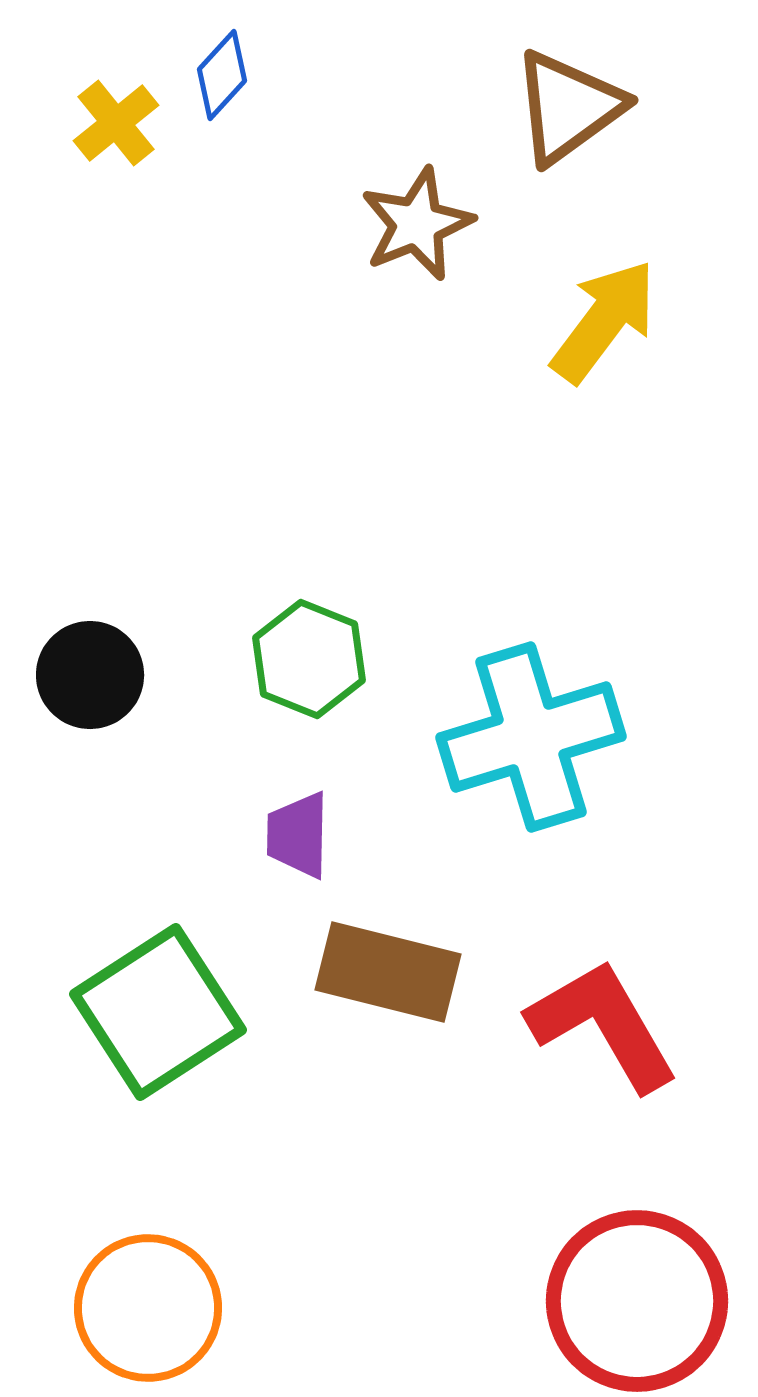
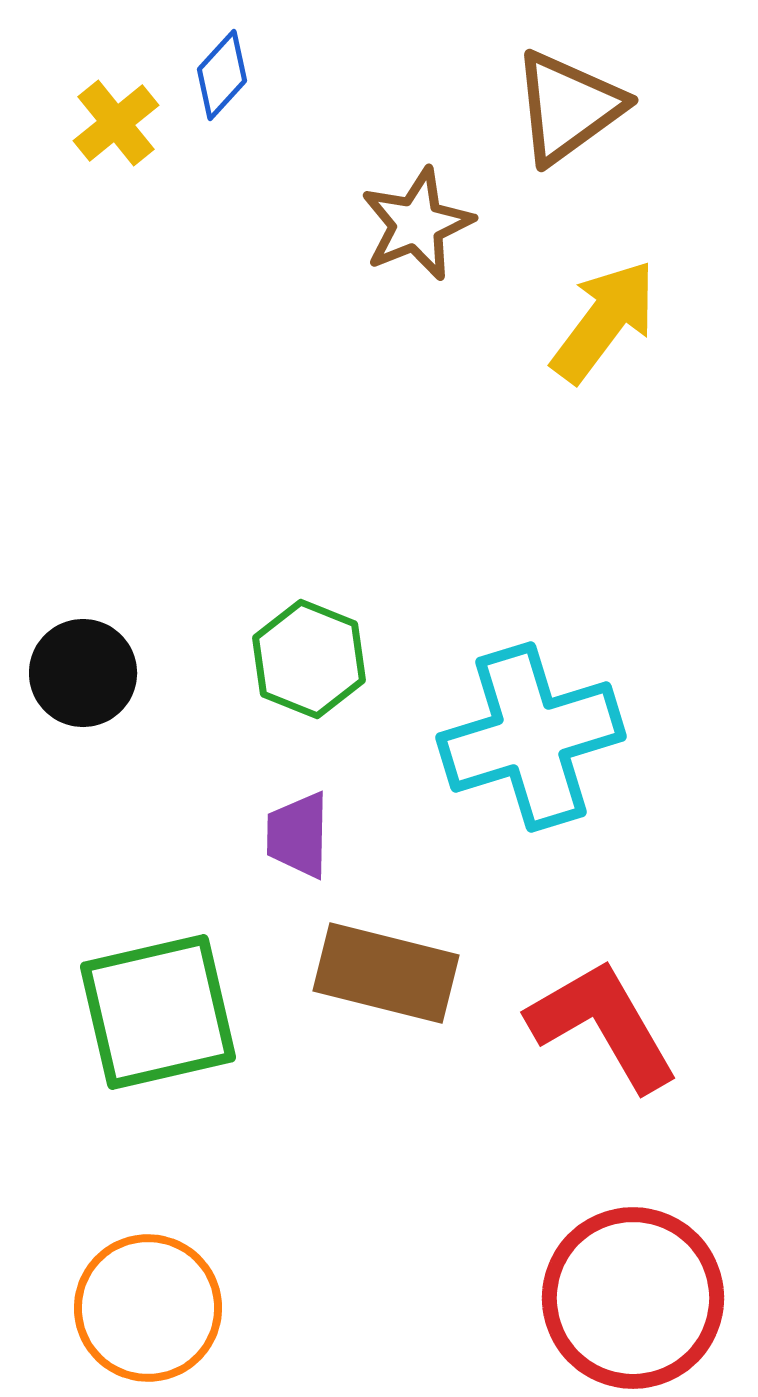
black circle: moved 7 px left, 2 px up
brown rectangle: moved 2 px left, 1 px down
green square: rotated 20 degrees clockwise
red circle: moved 4 px left, 3 px up
